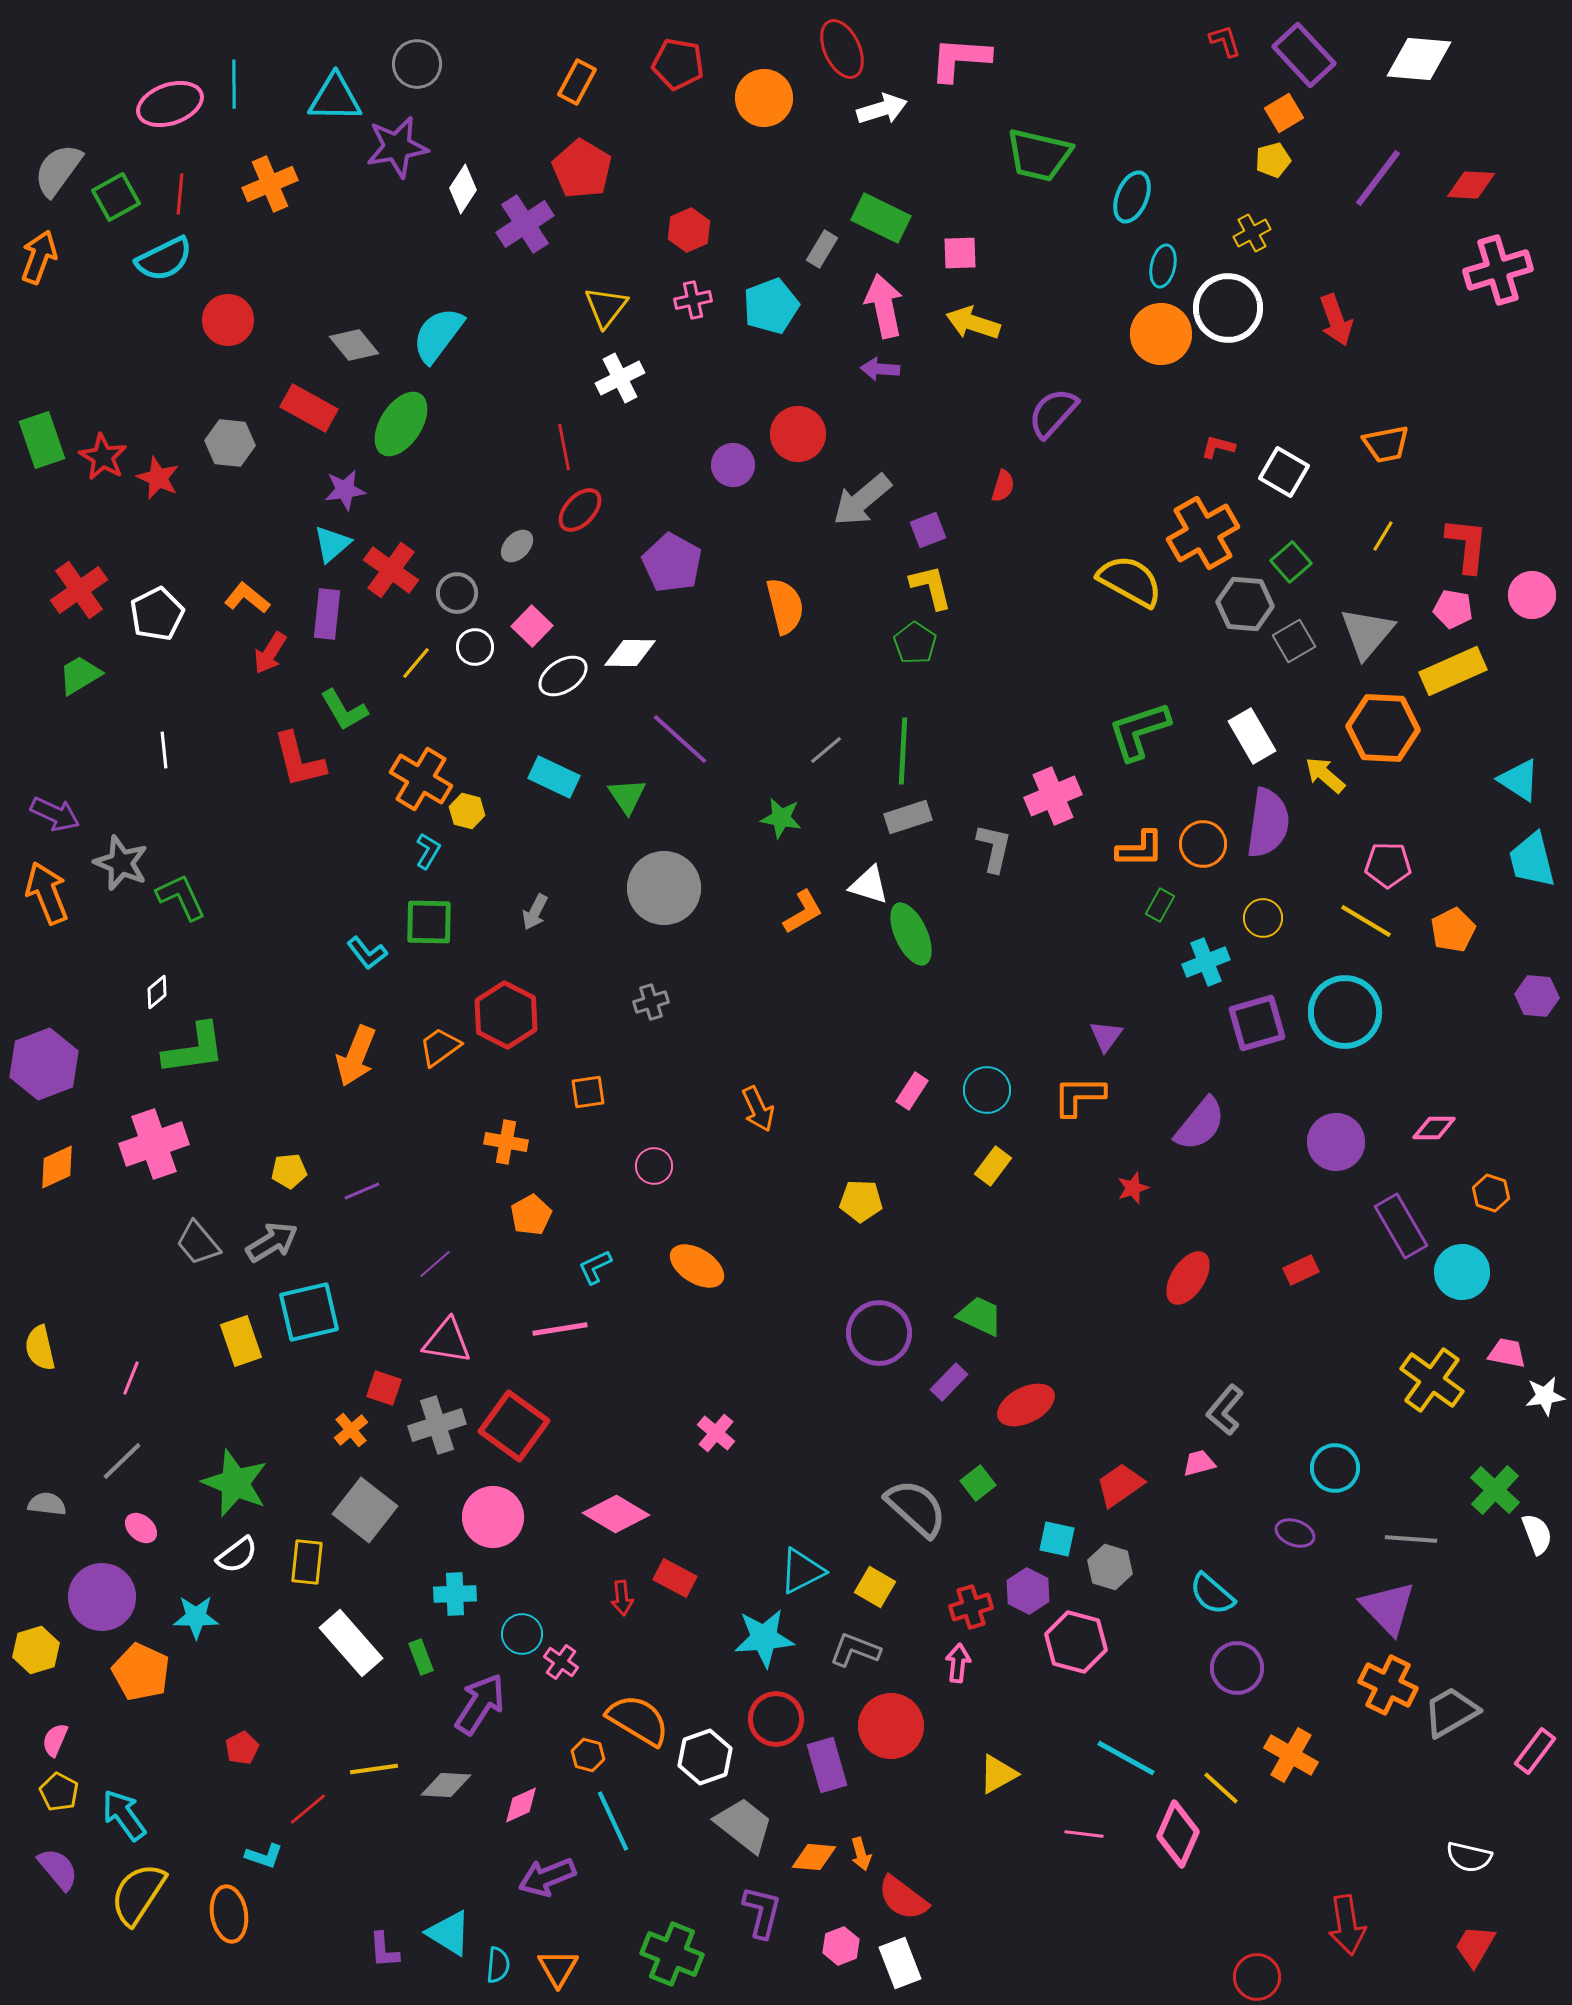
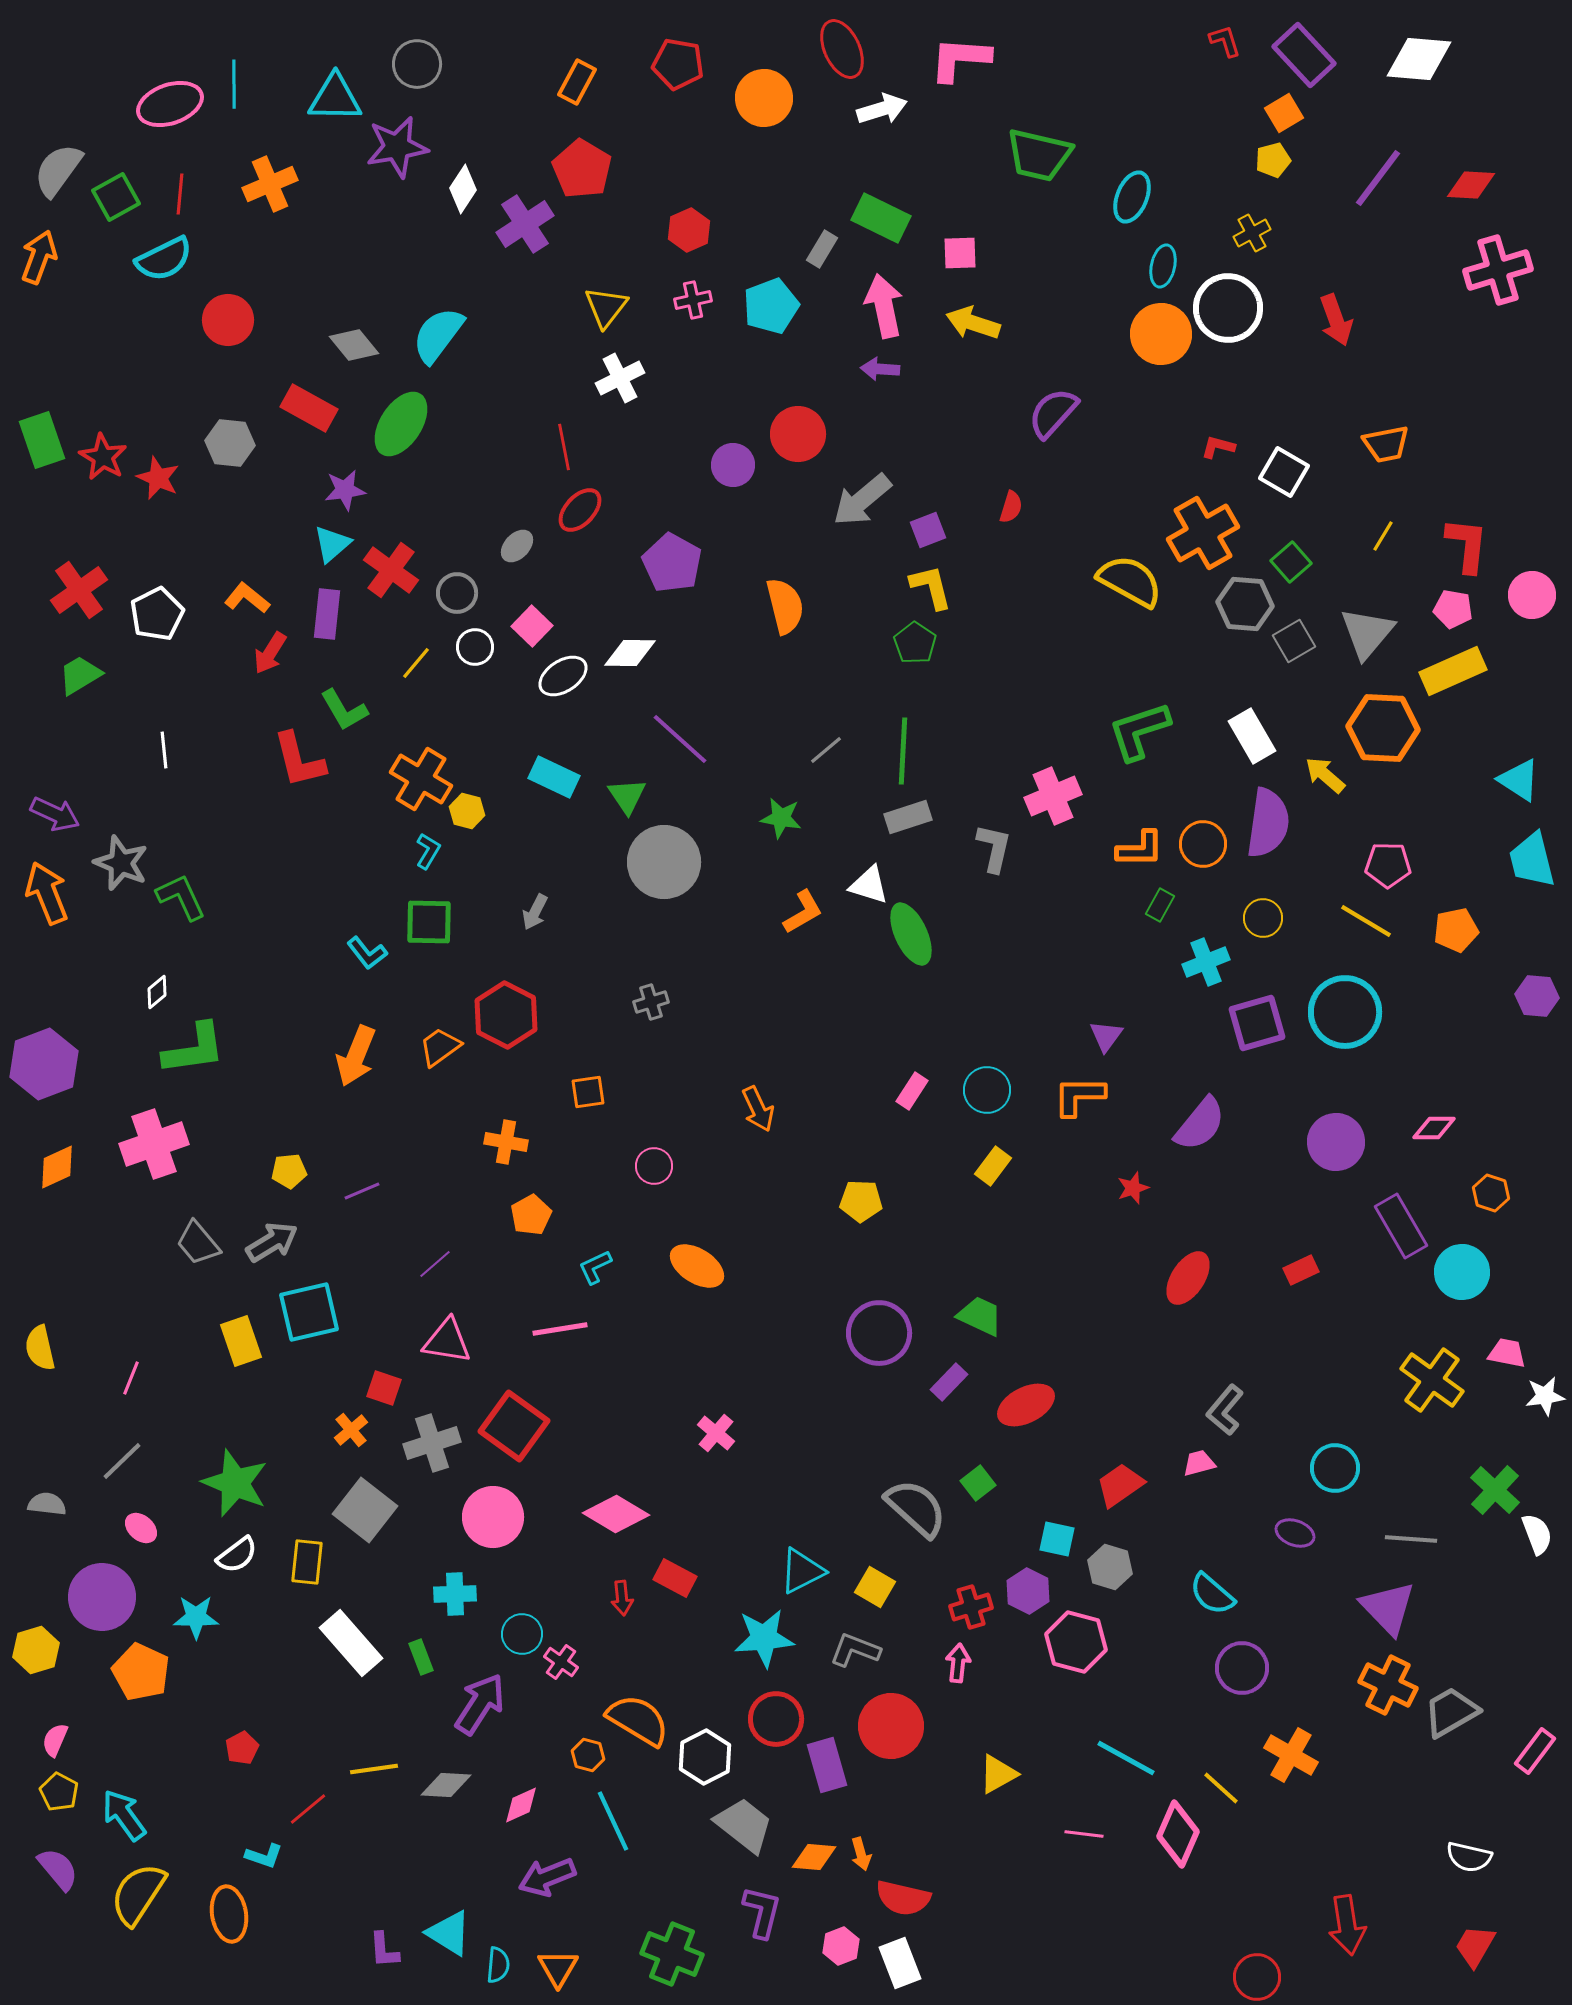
red semicircle at (1003, 486): moved 8 px right, 21 px down
gray circle at (664, 888): moved 26 px up
orange pentagon at (1453, 930): moved 3 px right; rotated 15 degrees clockwise
gray cross at (437, 1425): moved 5 px left, 18 px down
purple circle at (1237, 1668): moved 5 px right
white hexagon at (705, 1757): rotated 8 degrees counterclockwise
red semicircle at (903, 1898): rotated 24 degrees counterclockwise
